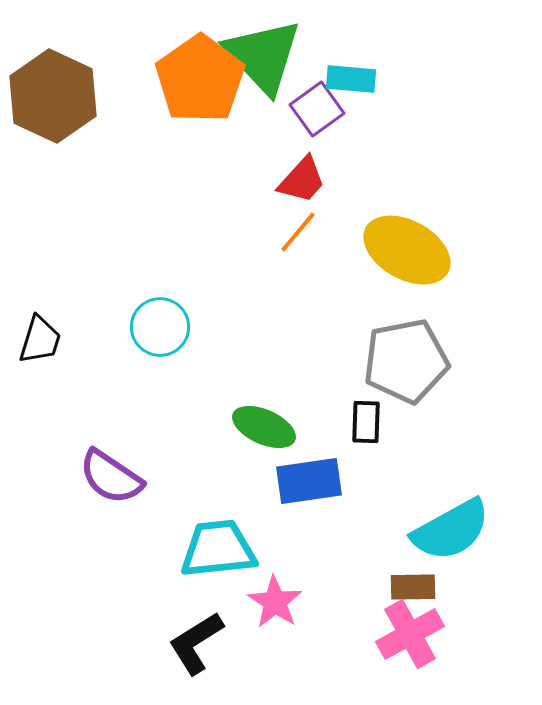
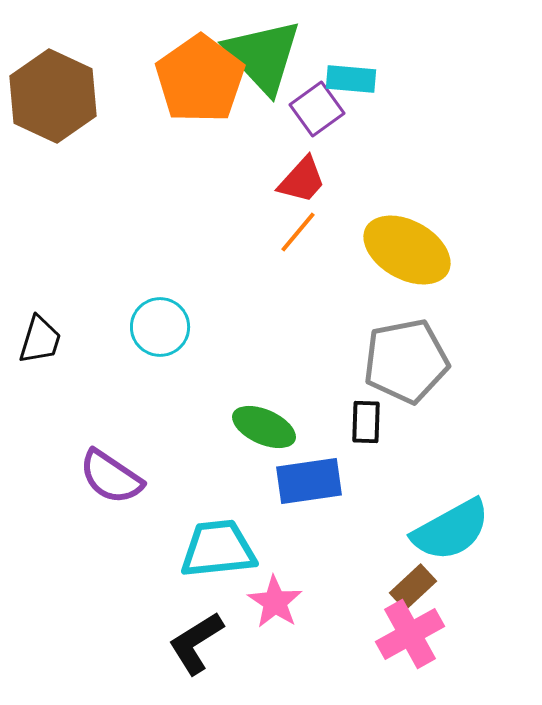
brown rectangle: rotated 42 degrees counterclockwise
